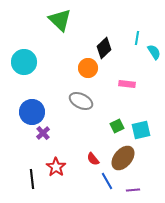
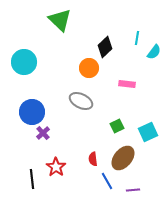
black diamond: moved 1 px right, 1 px up
cyan semicircle: rotated 70 degrees clockwise
orange circle: moved 1 px right
cyan square: moved 7 px right, 2 px down; rotated 12 degrees counterclockwise
red semicircle: rotated 32 degrees clockwise
